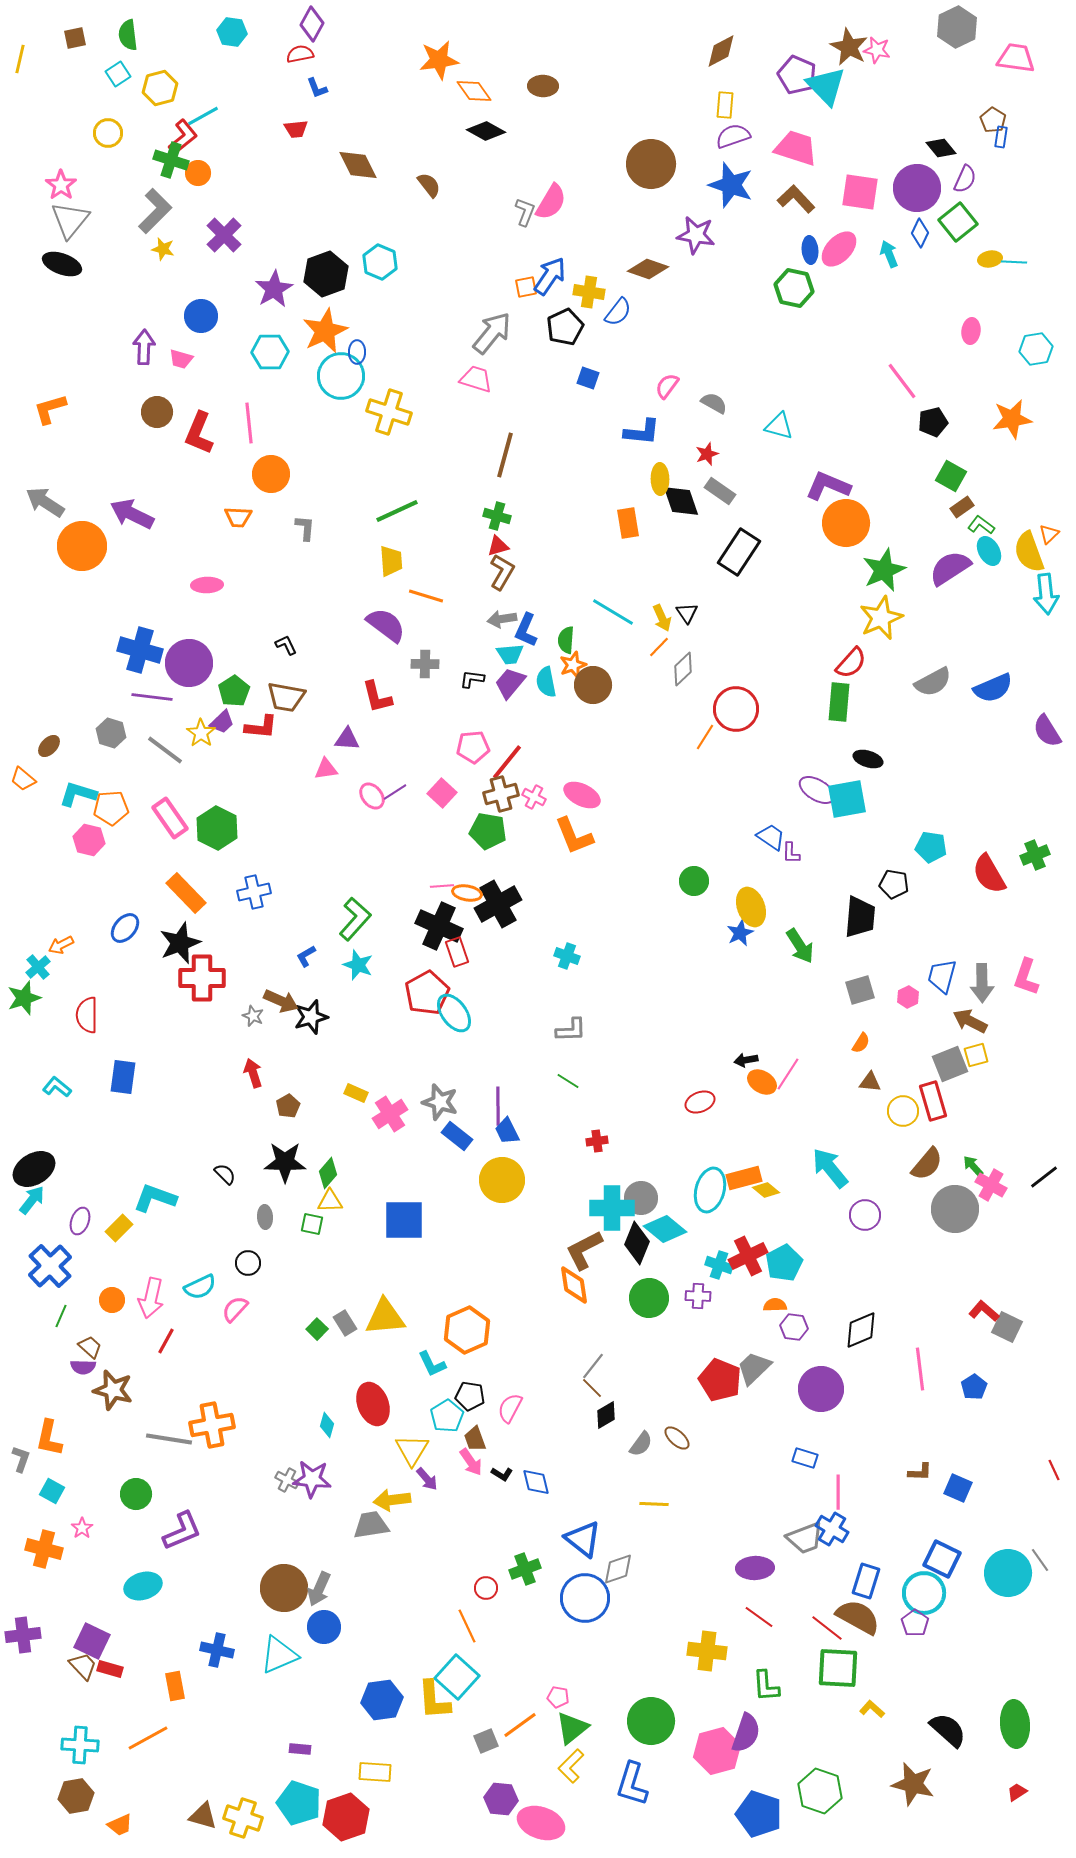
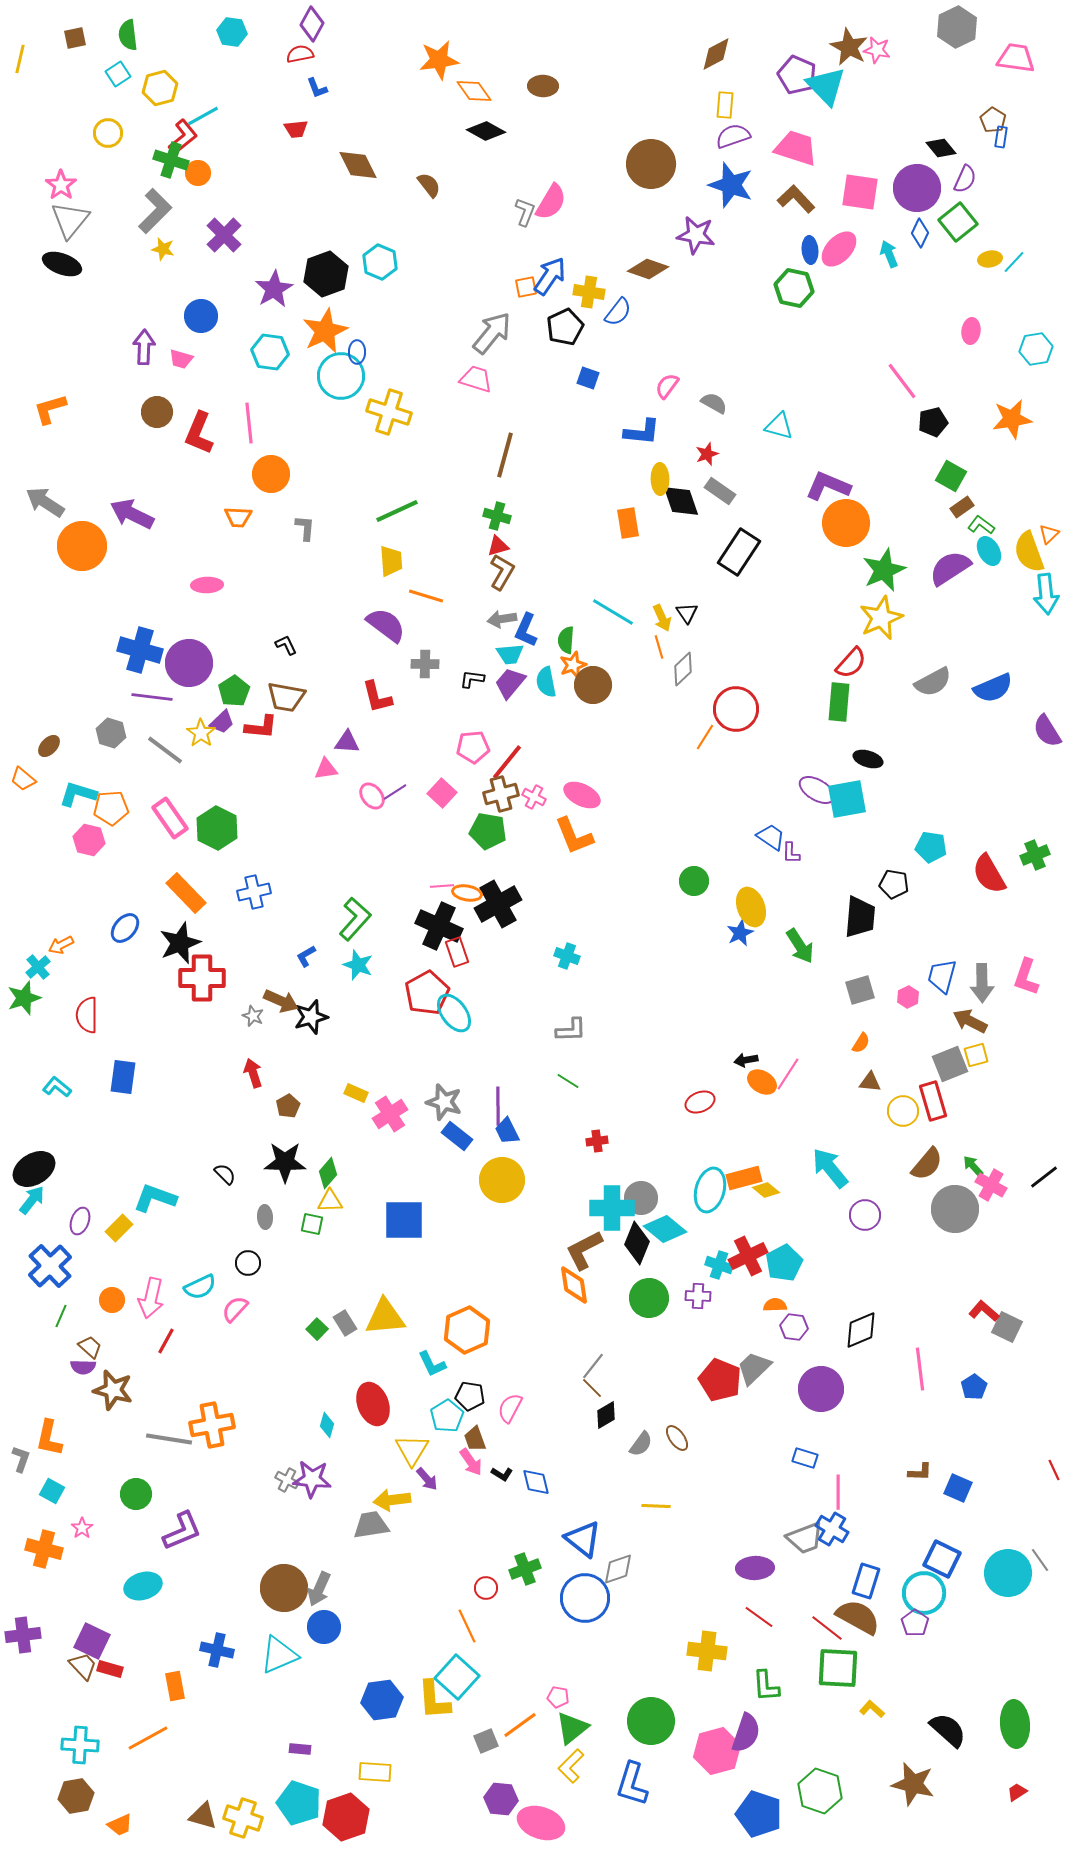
brown diamond at (721, 51): moved 5 px left, 3 px down
cyan line at (1014, 262): rotated 50 degrees counterclockwise
cyan hexagon at (270, 352): rotated 9 degrees clockwise
orange line at (659, 647): rotated 60 degrees counterclockwise
purple triangle at (347, 739): moved 3 px down
gray star at (440, 1102): moved 4 px right
brown ellipse at (677, 1438): rotated 12 degrees clockwise
yellow line at (654, 1504): moved 2 px right, 2 px down
